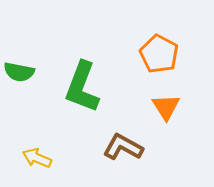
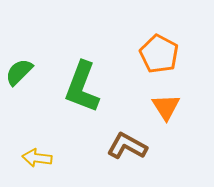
green semicircle: rotated 124 degrees clockwise
brown L-shape: moved 4 px right, 1 px up
yellow arrow: rotated 16 degrees counterclockwise
